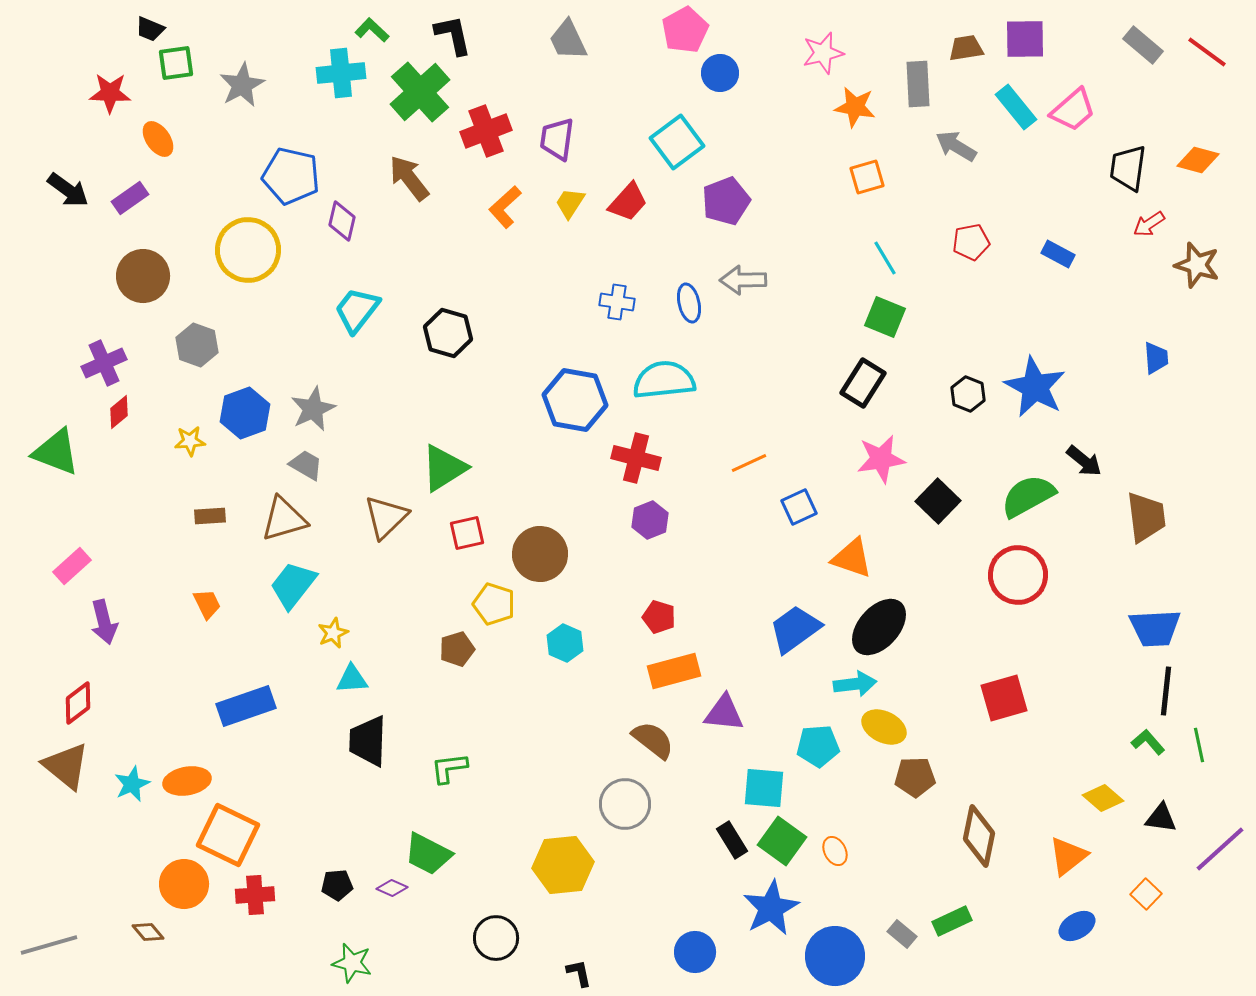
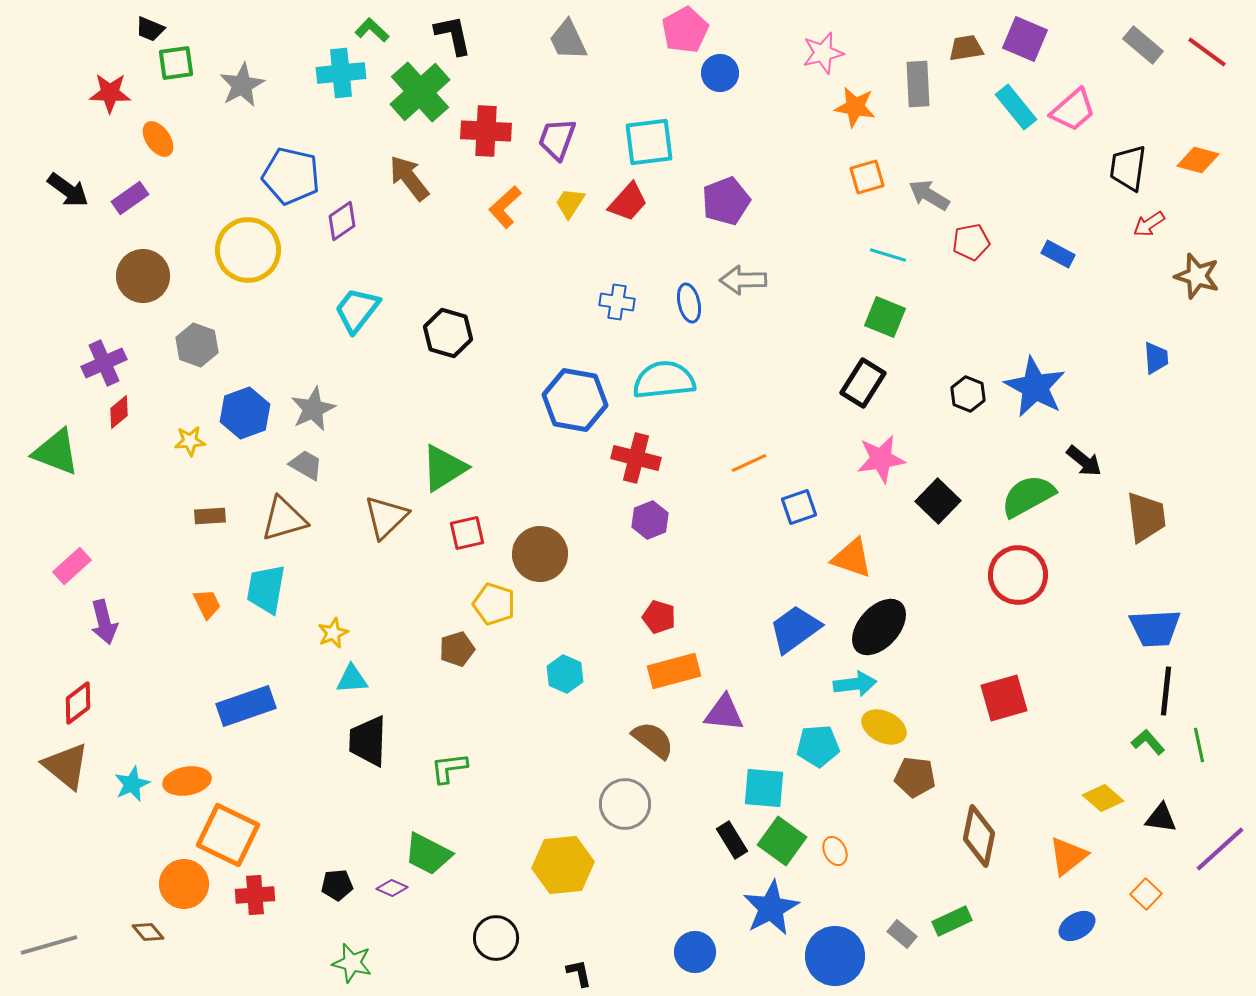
purple square at (1025, 39): rotated 24 degrees clockwise
red cross at (486, 131): rotated 24 degrees clockwise
purple trapezoid at (557, 139): rotated 12 degrees clockwise
cyan square at (677, 142): moved 28 px left; rotated 30 degrees clockwise
gray arrow at (956, 146): moved 27 px left, 49 px down
purple diamond at (342, 221): rotated 42 degrees clockwise
cyan line at (885, 258): moved 3 px right, 3 px up; rotated 42 degrees counterclockwise
brown star at (1197, 265): moved 11 px down
blue square at (799, 507): rotated 6 degrees clockwise
cyan trapezoid at (293, 585): moved 27 px left, 4 px down; rotated 28 degrees counterclockwise
cyan hexagon at (565, 643): moved 31 px down
brown pentagon at (915, 777): rotated 9 degrees clockwise
